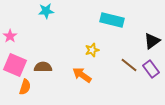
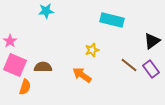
pink star: moved 5 px down
